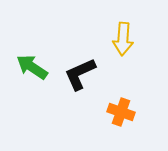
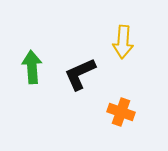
yellow arrow: moved 3 px down
green arrow: rotated 52 degrees clockwise
